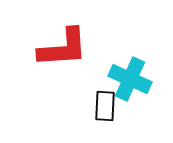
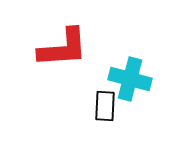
cyan cross: rotated 9 degrees counterclockwise
